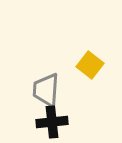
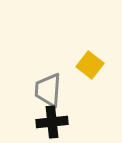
gray trapezoid: moved 2 px right
